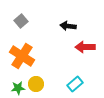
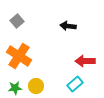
gray square: moved 4 px left
red arrow: moved 14 px down
orange cross: moved 3 px left
yellow circle: moved 2 px down
green star: moved 3 px left
